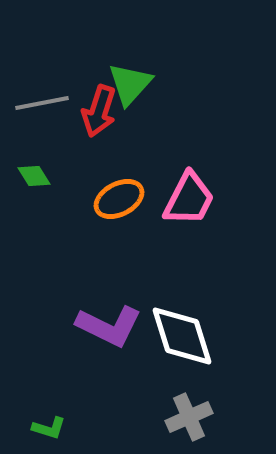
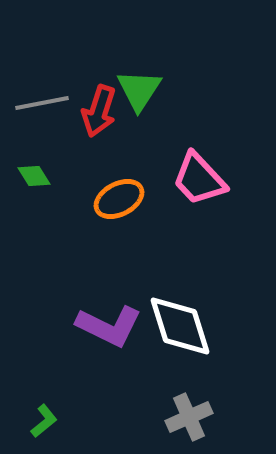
green triangle: moved 9 px right, 6 px down; rotated 9 degrees counterclockwise
pink trapezoid: moved 10 px right, 20 px up; rotated 110 degrees clockwise
white diamond: moved 2 px left, 10 px up
green L-shape: moved 5 px left, 7 px up; rotated 56 degrees counterclockwise
